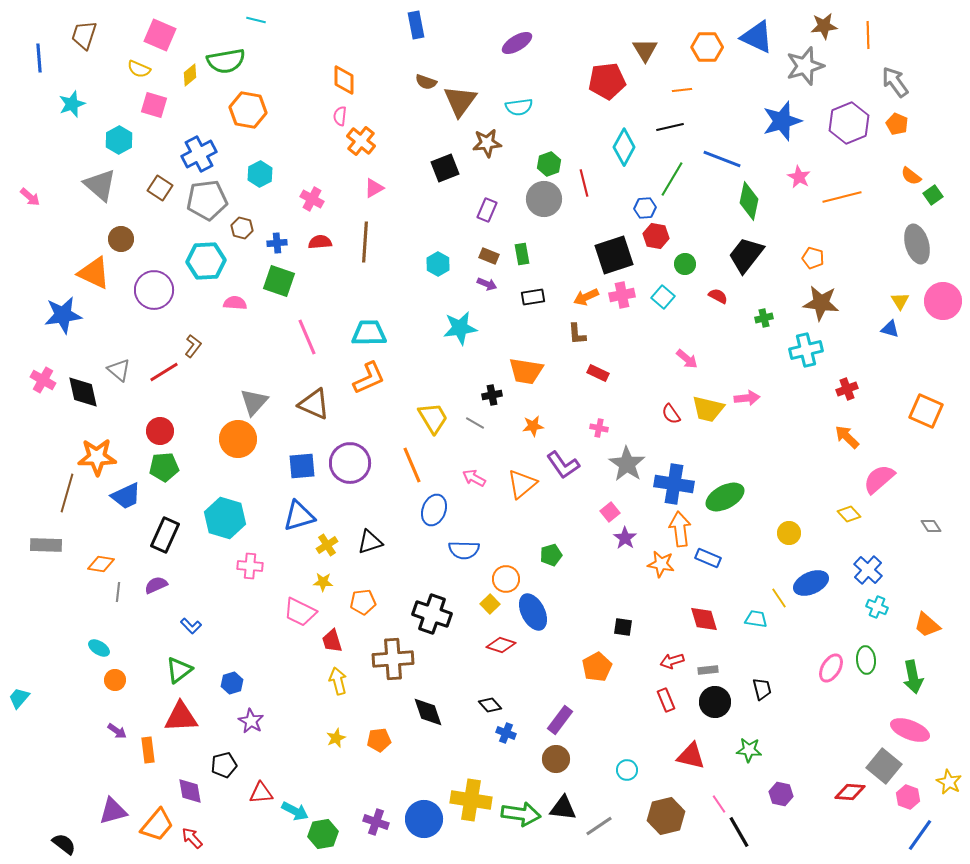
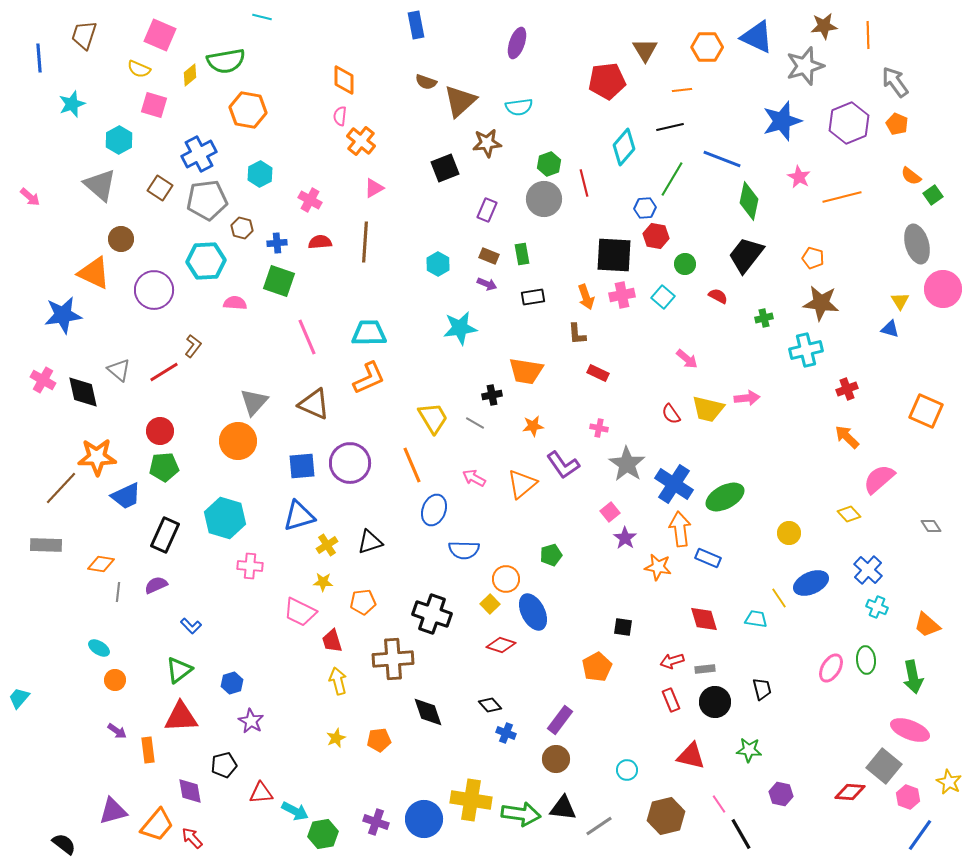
cyan line at (256, 20): moved 6 px right, 3 px up
purple ellipse at (517, 43): rotated 40 degrees counterclockwise
brown triangle at (460, 101): rotated 12 degrees clockwise
cyan diamond at (624, 147): rotated 12 degrees clockwise
pink cross at (312, 199): moved 2 px left, 1 px down
black square at (614, 255): rotated 21 degrees clockwise
orange arrow at (586, 297): rotated 85 degrees counterclockwise
pink circle at (943, 301): moved 12 px up
orange circle at (238, 439): moved 2 px down
blue cross at (674, 484): rotated 24 degrees clockwise
brown line at (67, 493): moved 6 px left, 5 px up; rotated 27 degrees clockwise
orange star at (661, 564): moved 3 px left, 3 px down
gray rectangle at (708, 670): moved 3 px left, 1 px up
red rectangle at (666, 700): moved 5 px right
black line at (739, 832): moved 2 px right, 2 px down
